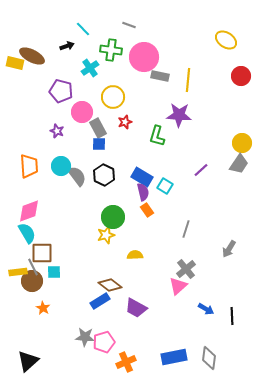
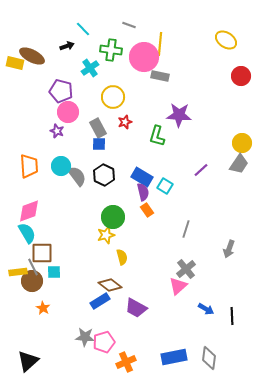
yellow line at (188, 80): moved 28 px left, 36 px up
pink circle at (82, 112): moved 14 px left
gray arrow at (229, 249): rotated 12 degrees counterclockwise
yellow semicircle at (135, 255): moved 13 px left, 2 px down; rotated 77 degrees clockwise
